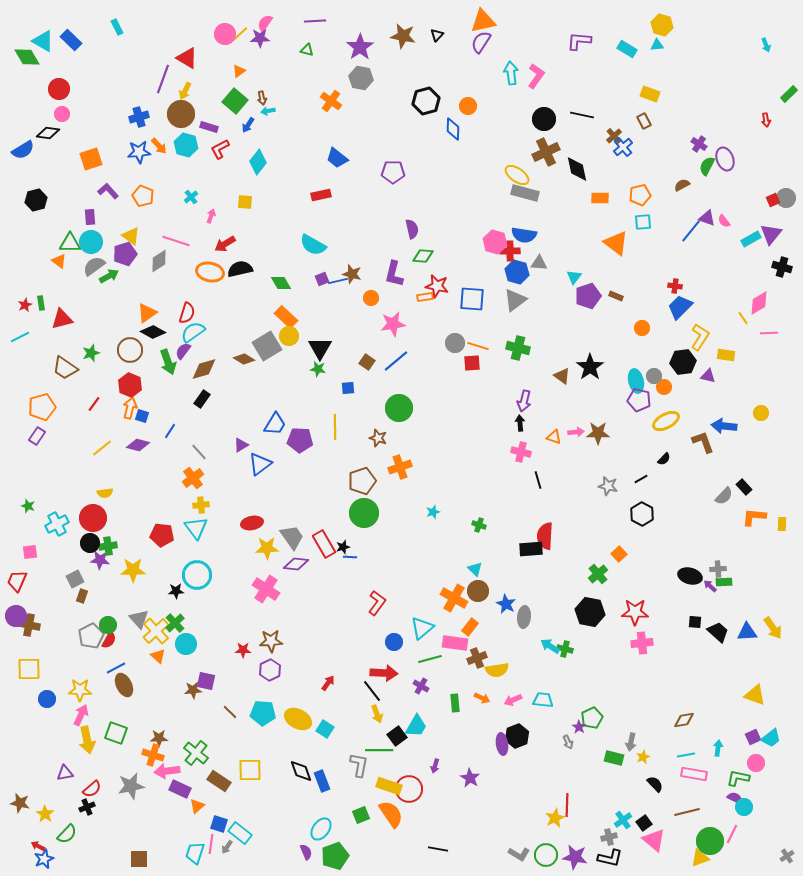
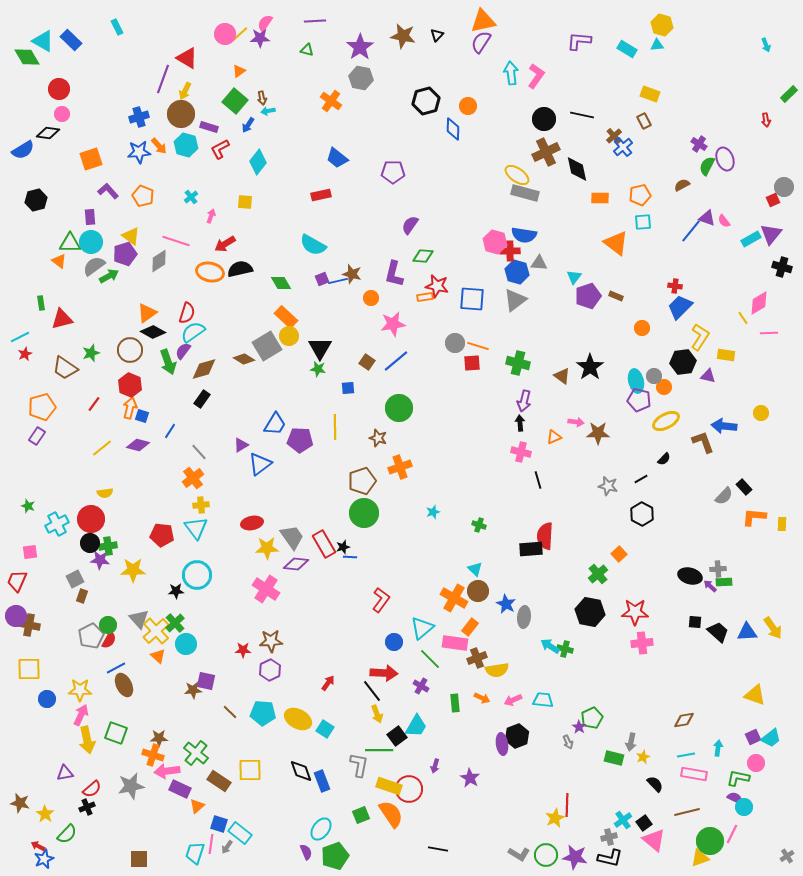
gray circle at (786, 198): moved 2 px left, 11 px up
purple semicircle at (412, 229): moved 2 px left, 4 px up; rotated 132 degrees counterclockwise
red star at (25, 305): moved 49 px down
green cross at (518, 348): moved 15 px down
pink arrow at (576, 432): moved 10 px up; rotated 14 degrees clockwise
orange triangle at (554, 437): rotated 42 degrees counterclockwise
red circle at (93, 518): moved 2 px left, 1 px down
red L-shape at (377, 603): moved 4 px right, 3 px up
green line at (430, 659): rotated 60 degrees clockwise
